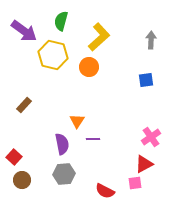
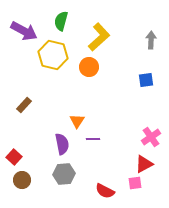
purple arrow: rotated 8 degrees counterclockwise
